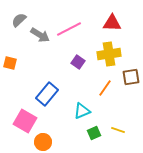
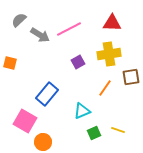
purple square: rotated 24 degrees clockwise
